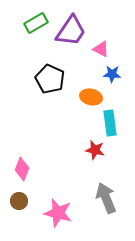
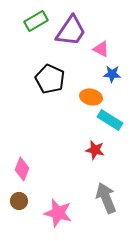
green rectangle: moved 2 px up
cyan rectangle: moved 3 px up; rotated 50 degrees counterclockwise
